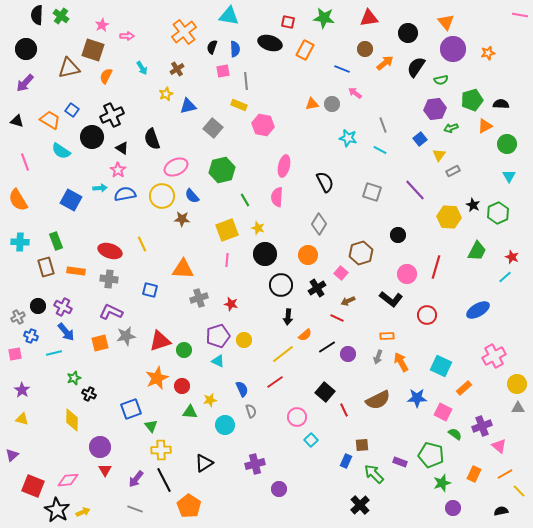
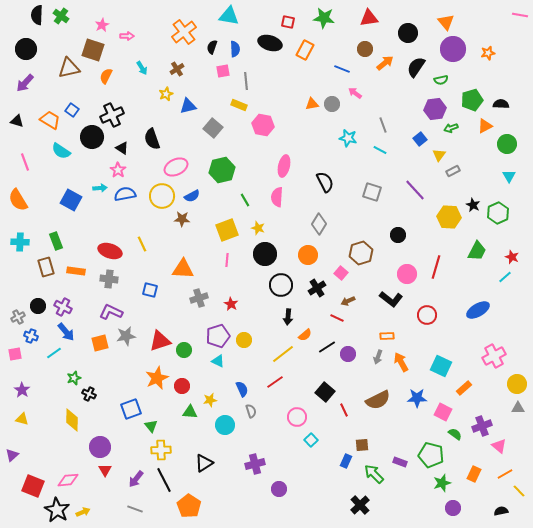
blue semicircle at (192, 196): rotated 77 degrees counterclockwise
red star at (231, 304): rotated 16 degrees clockwise
cyan line at (54, 353): rotated 21 degrees counterclockwise
